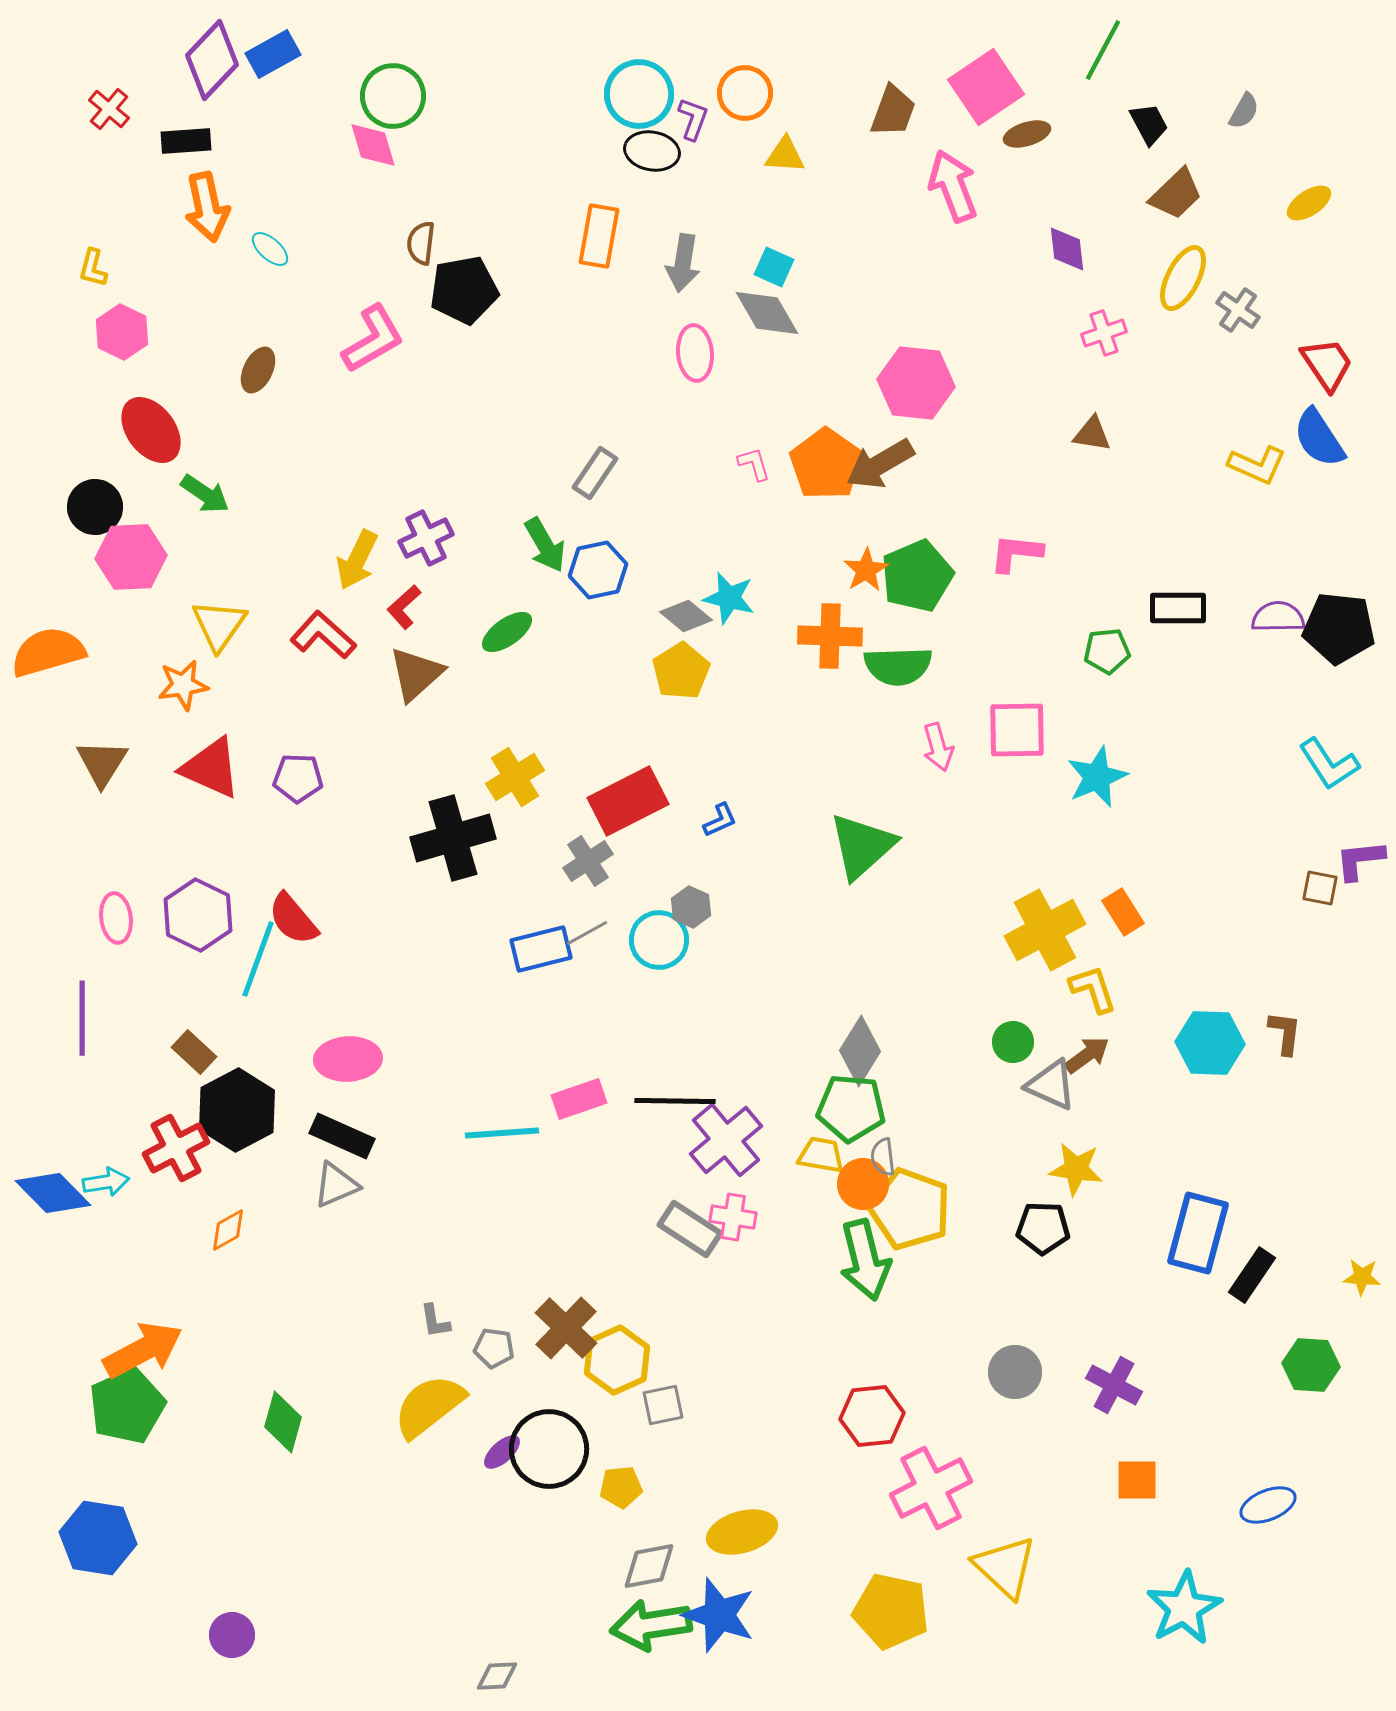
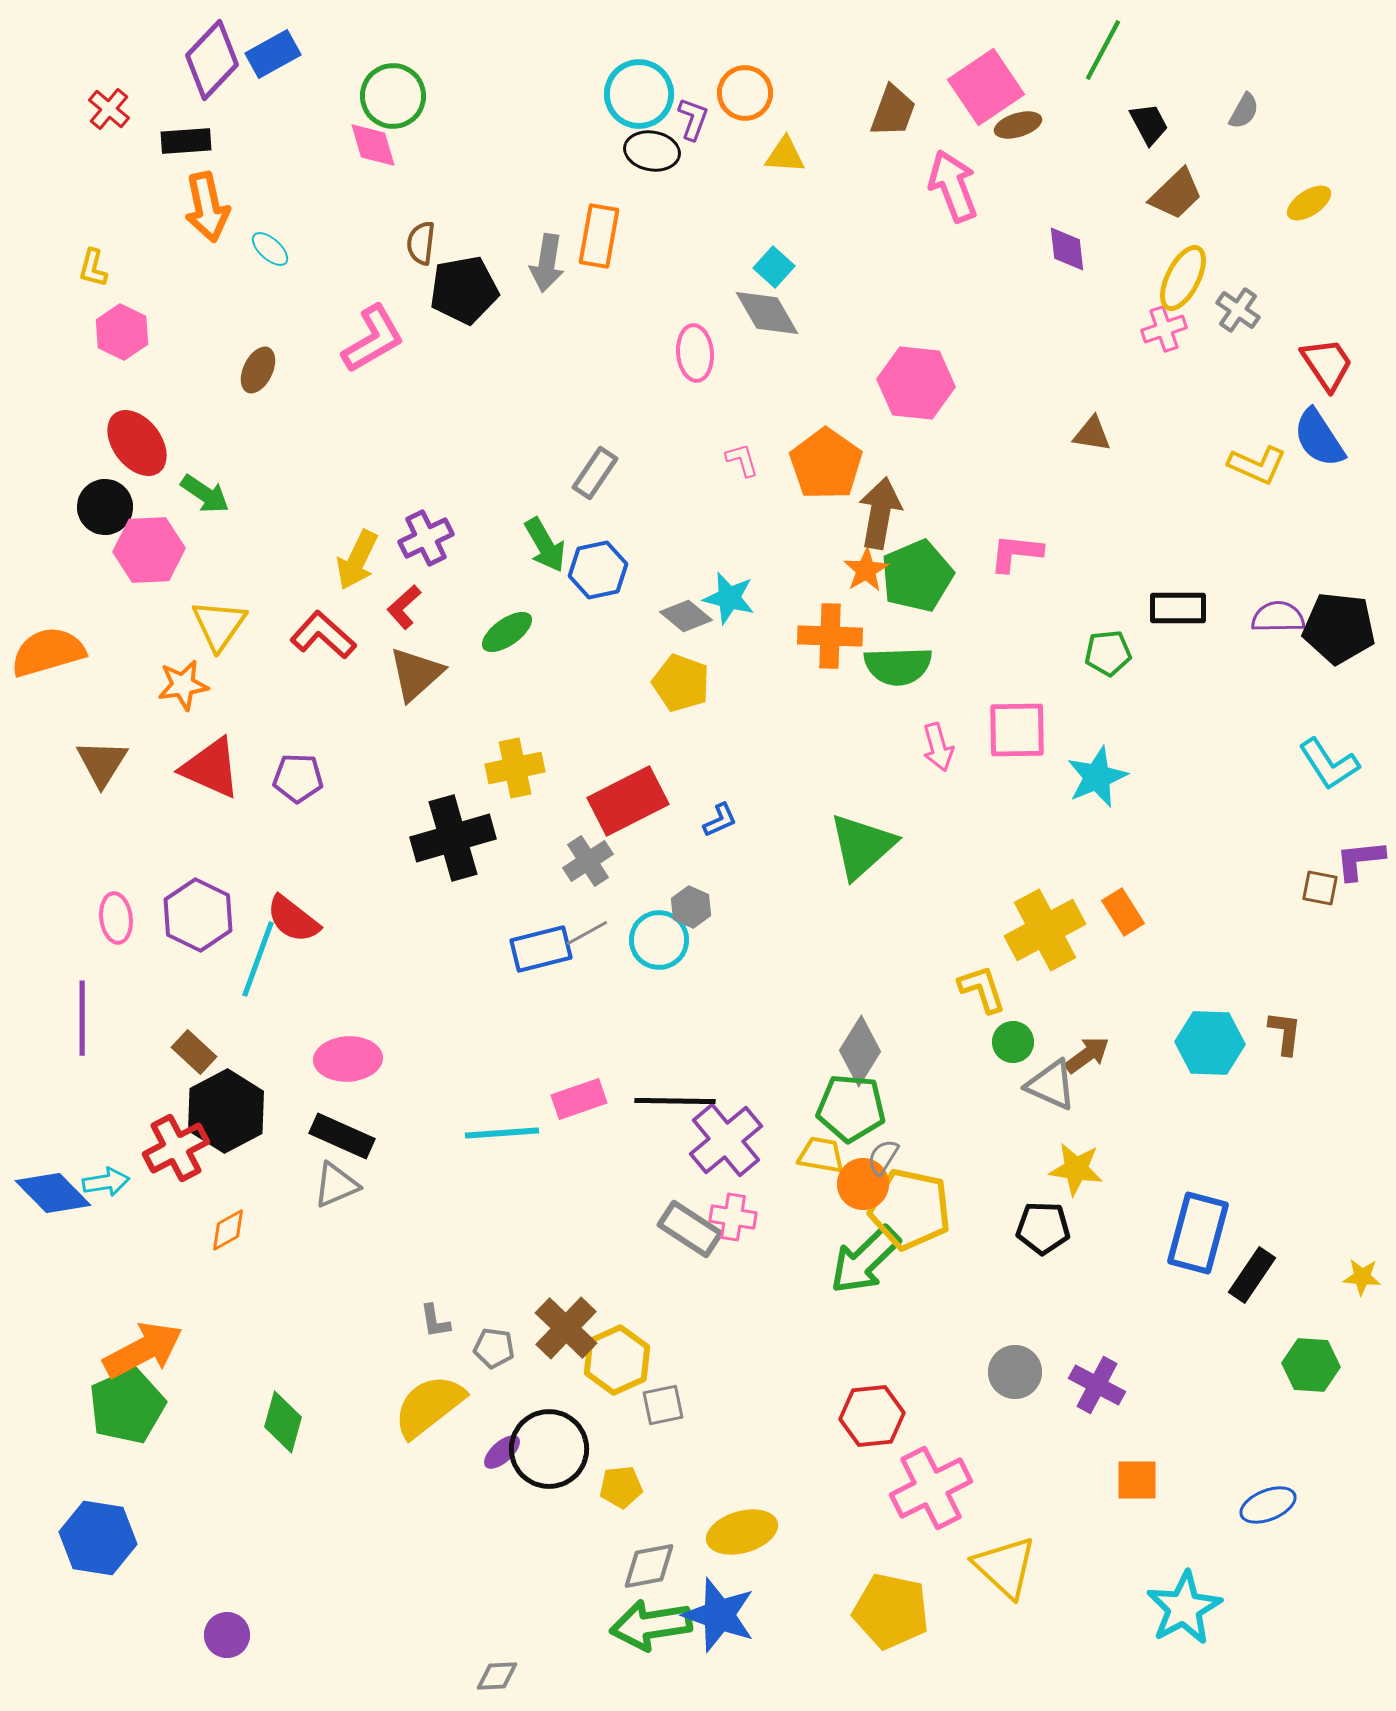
brown ellipse at (1027, 134): moved 9 px left, 9 px up
gray arrow at (683, 263): moved 136 px left
cyan square at (774, 267): rotated 18 degrees clockwise
pink cross at (1104, 333): moved 60 px right, 4 px up
red ellipse at (151, 430): moved 14 px left, 13 px down
pink L-shape at (754, 464): moved 12 px left, 4 px up
brown arrow at (880, 464): moved 49 px down; rotated 130 degrees clockwise
black circle at (95, 507): moved 10 px right
pink hexagon at (131, 557): moved 18 px right, 7 px up
green pentagon at (1107, 651): moved 1 px right, 2 px down
yellow pentagon at (681, 671): moved 12 px down; rotated 20 degrees counterclockwise
yellow cross at (515, 777): moved 9 px up; rotated 20 degrees clockwise
red semicircle at (293, 919): rotated 12 degrees counterclockwise
yellow L-shape at (1093, 989): moved 111 px left
black hexagon at (237, 1110): moved 11 px left, 1 px down
gray semicircle at (883, 1157): rotated 39 degrees clockwise
yellow pentagon at (910, 1209): rotated 8 degrees counterclockwise
green arrow at (865, 1260): rotated 60 degrees clockwise
purple cross at (1114, 1385): moved 17 px left
purple circle at (232, 1635): moved 5 px left
